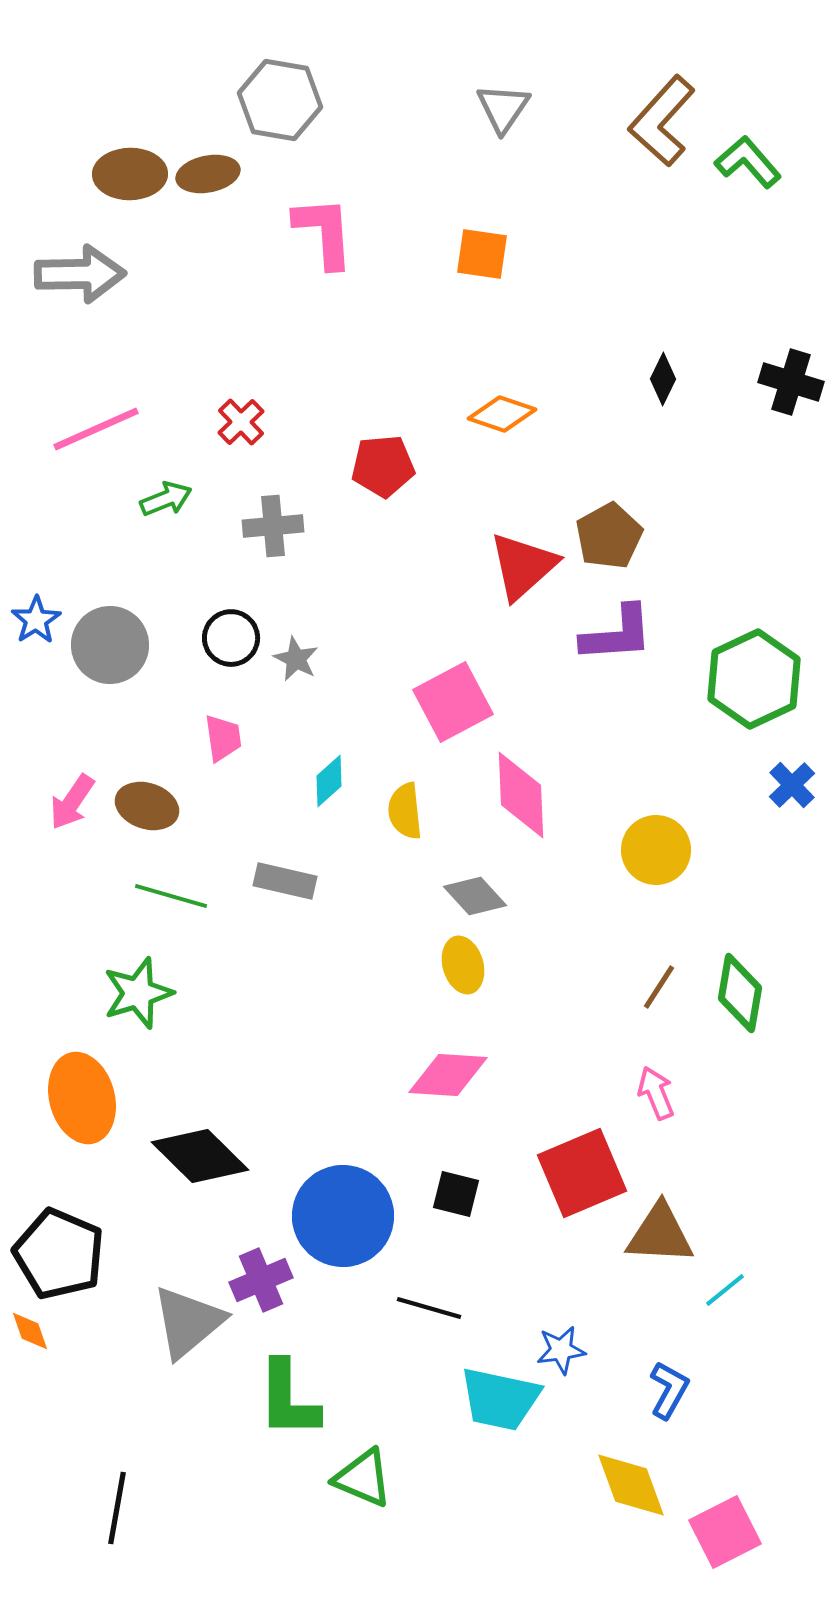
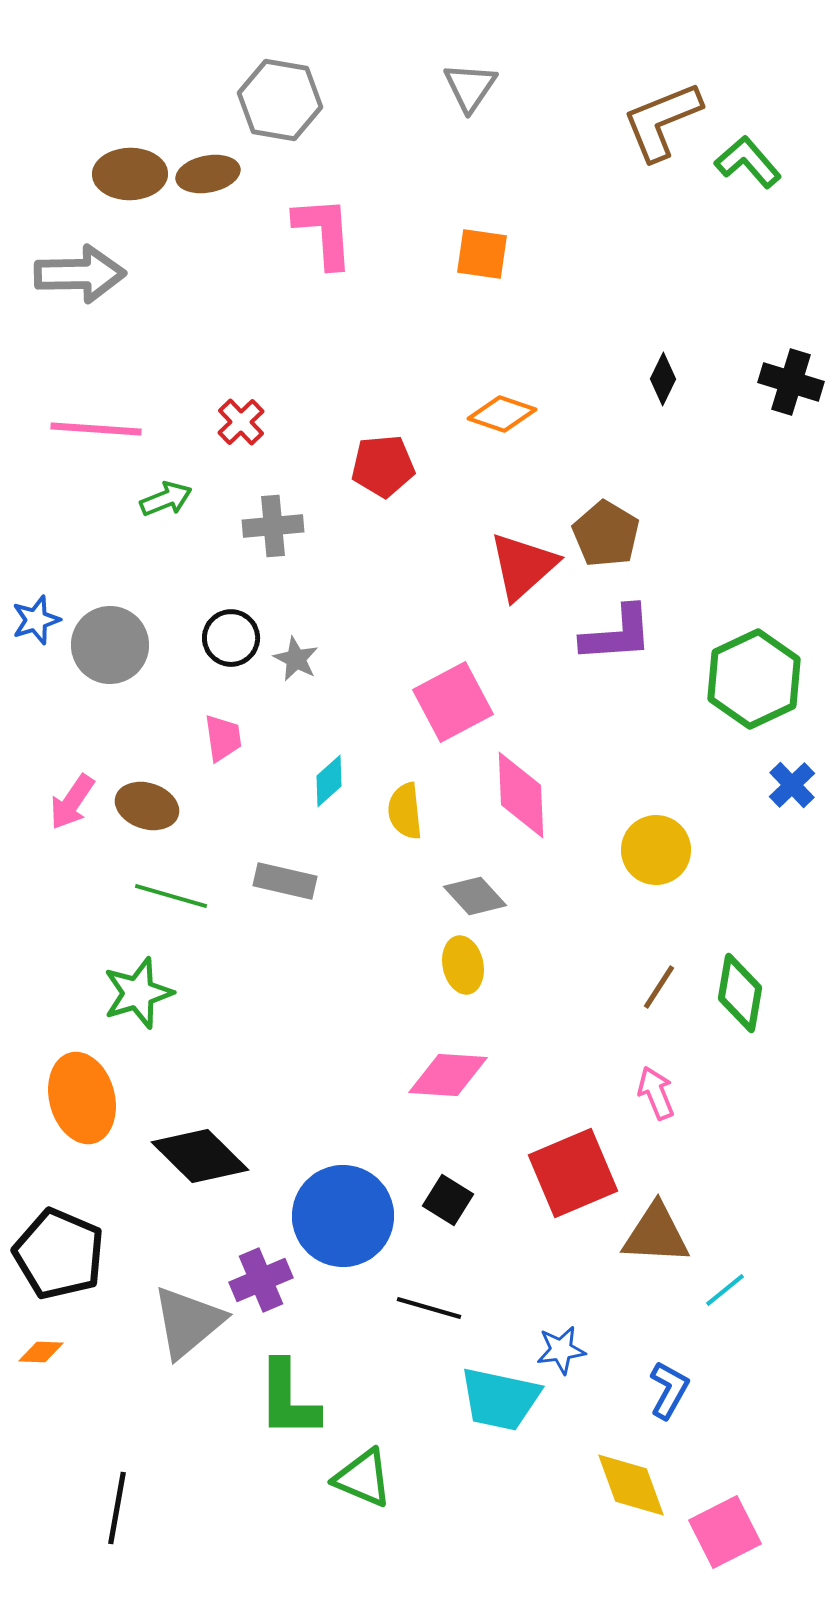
gray triangle at (503, 108): moved 33 px left, 21 px up
brown L-shape at (662, 121): rotated 26 degrees clockwise
pink line at (96, 429): rotated 28 degrees clockwise
brown pentagon at (609, 536): moved 3 px left, 2 px up; rotated 12 degrees counterclockwise
blue star at (36, 620): rotated 15 degrees clockwise
yellow ellipse at (463, 965): rotated 4 degrees clockwise
red square at (582, 1173): moved 9 px left
black square at (456, 1194): moved 8 px left, 6 px down; rotated 18 degrees clockwise
brown triangle at (660, 1234): moved 4 px left
orange diamond at (30, 1331): moved 11 px right, 21 px down; rotated 69 degrees counterclockwise
